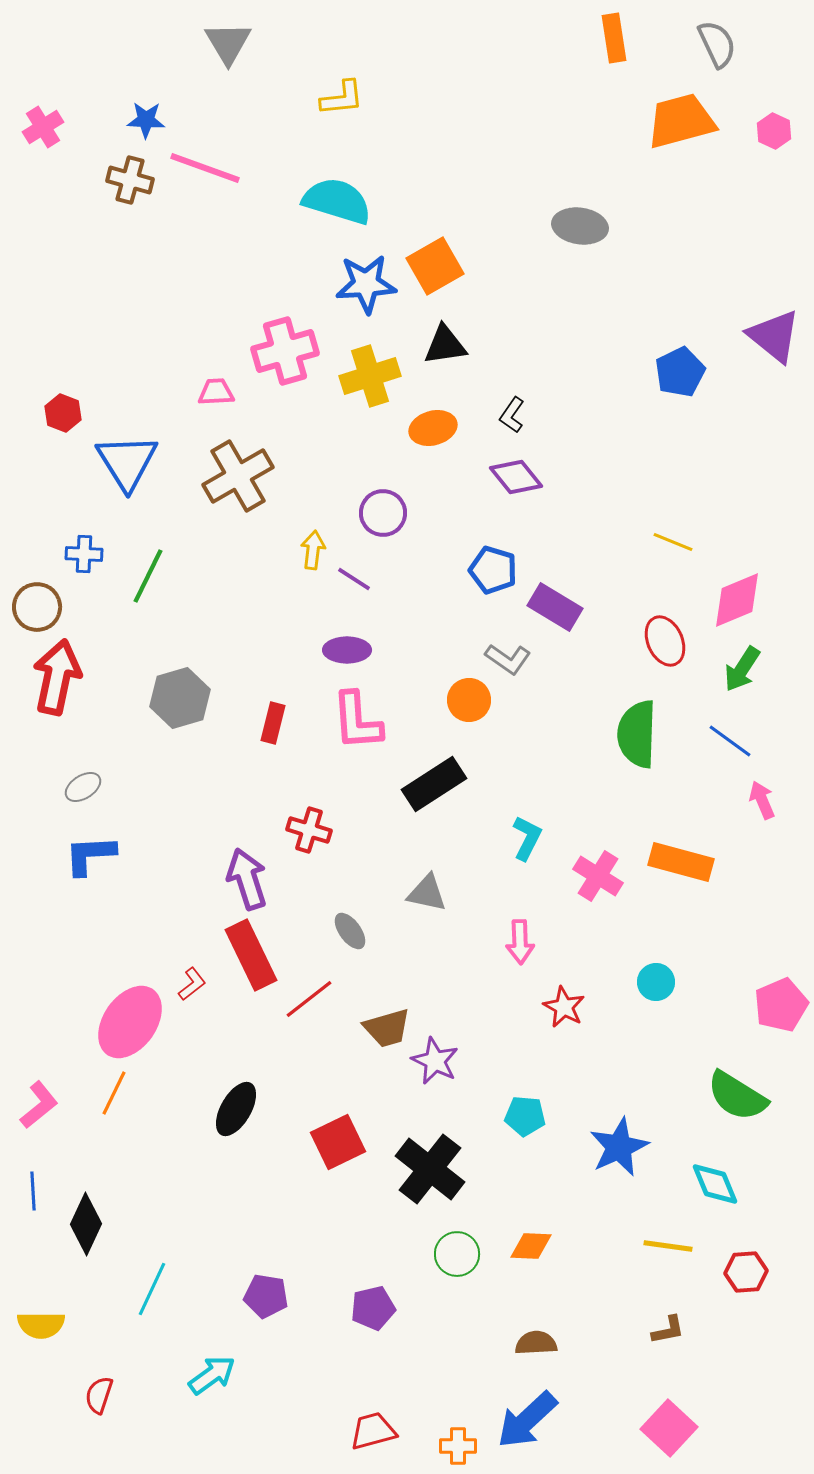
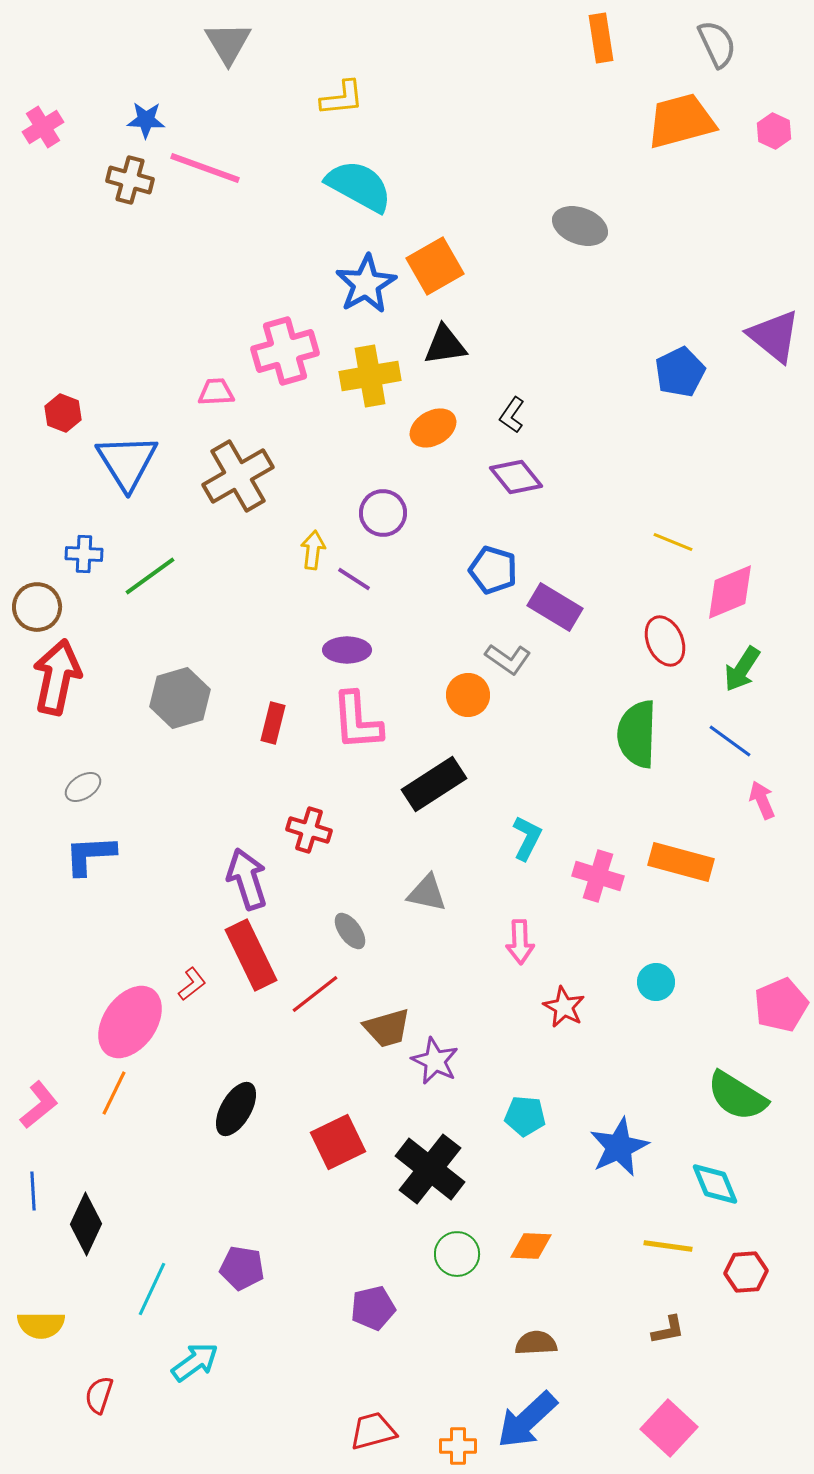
orange rectangle at (614, 38): moved 13 px left
cyan semicircle at (337, 201): moved 22 px right, 15 px up; rotated 12 degrees clockwise
gray ellipse at (580, 226): rotated 12 degrees clockwise
blue star at (366, 284): rotated 26 degrees counterclockwise
yellow cross at (370, 376): rotated 8 degrees clockwise
orange ellipse at (433, 428): rotated 15 degrees counterclockwise
green line at (148, 576): moved 2 px right; rotated 28 degrees clockwise
pink diamond at (737, 600): moved 7 px left, 8 px up
orange circle at (469, 700): moved 1 px left, 5 px up
pink cross at (598, 876): rotated 15 degrees counterclockwise
red line at (309, 999): moved 6 px right, 5 px up
purple pentagon at (266, 1296): moved 24 px left, 28 px up
cyan arrow at (212, 1375): moved 17 px left, 13 px up
